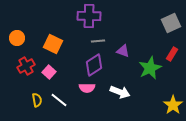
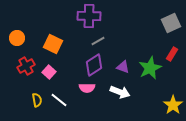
gray line: rotated 24 degrees counterclockwise
purple triangle: moved 16 px down
